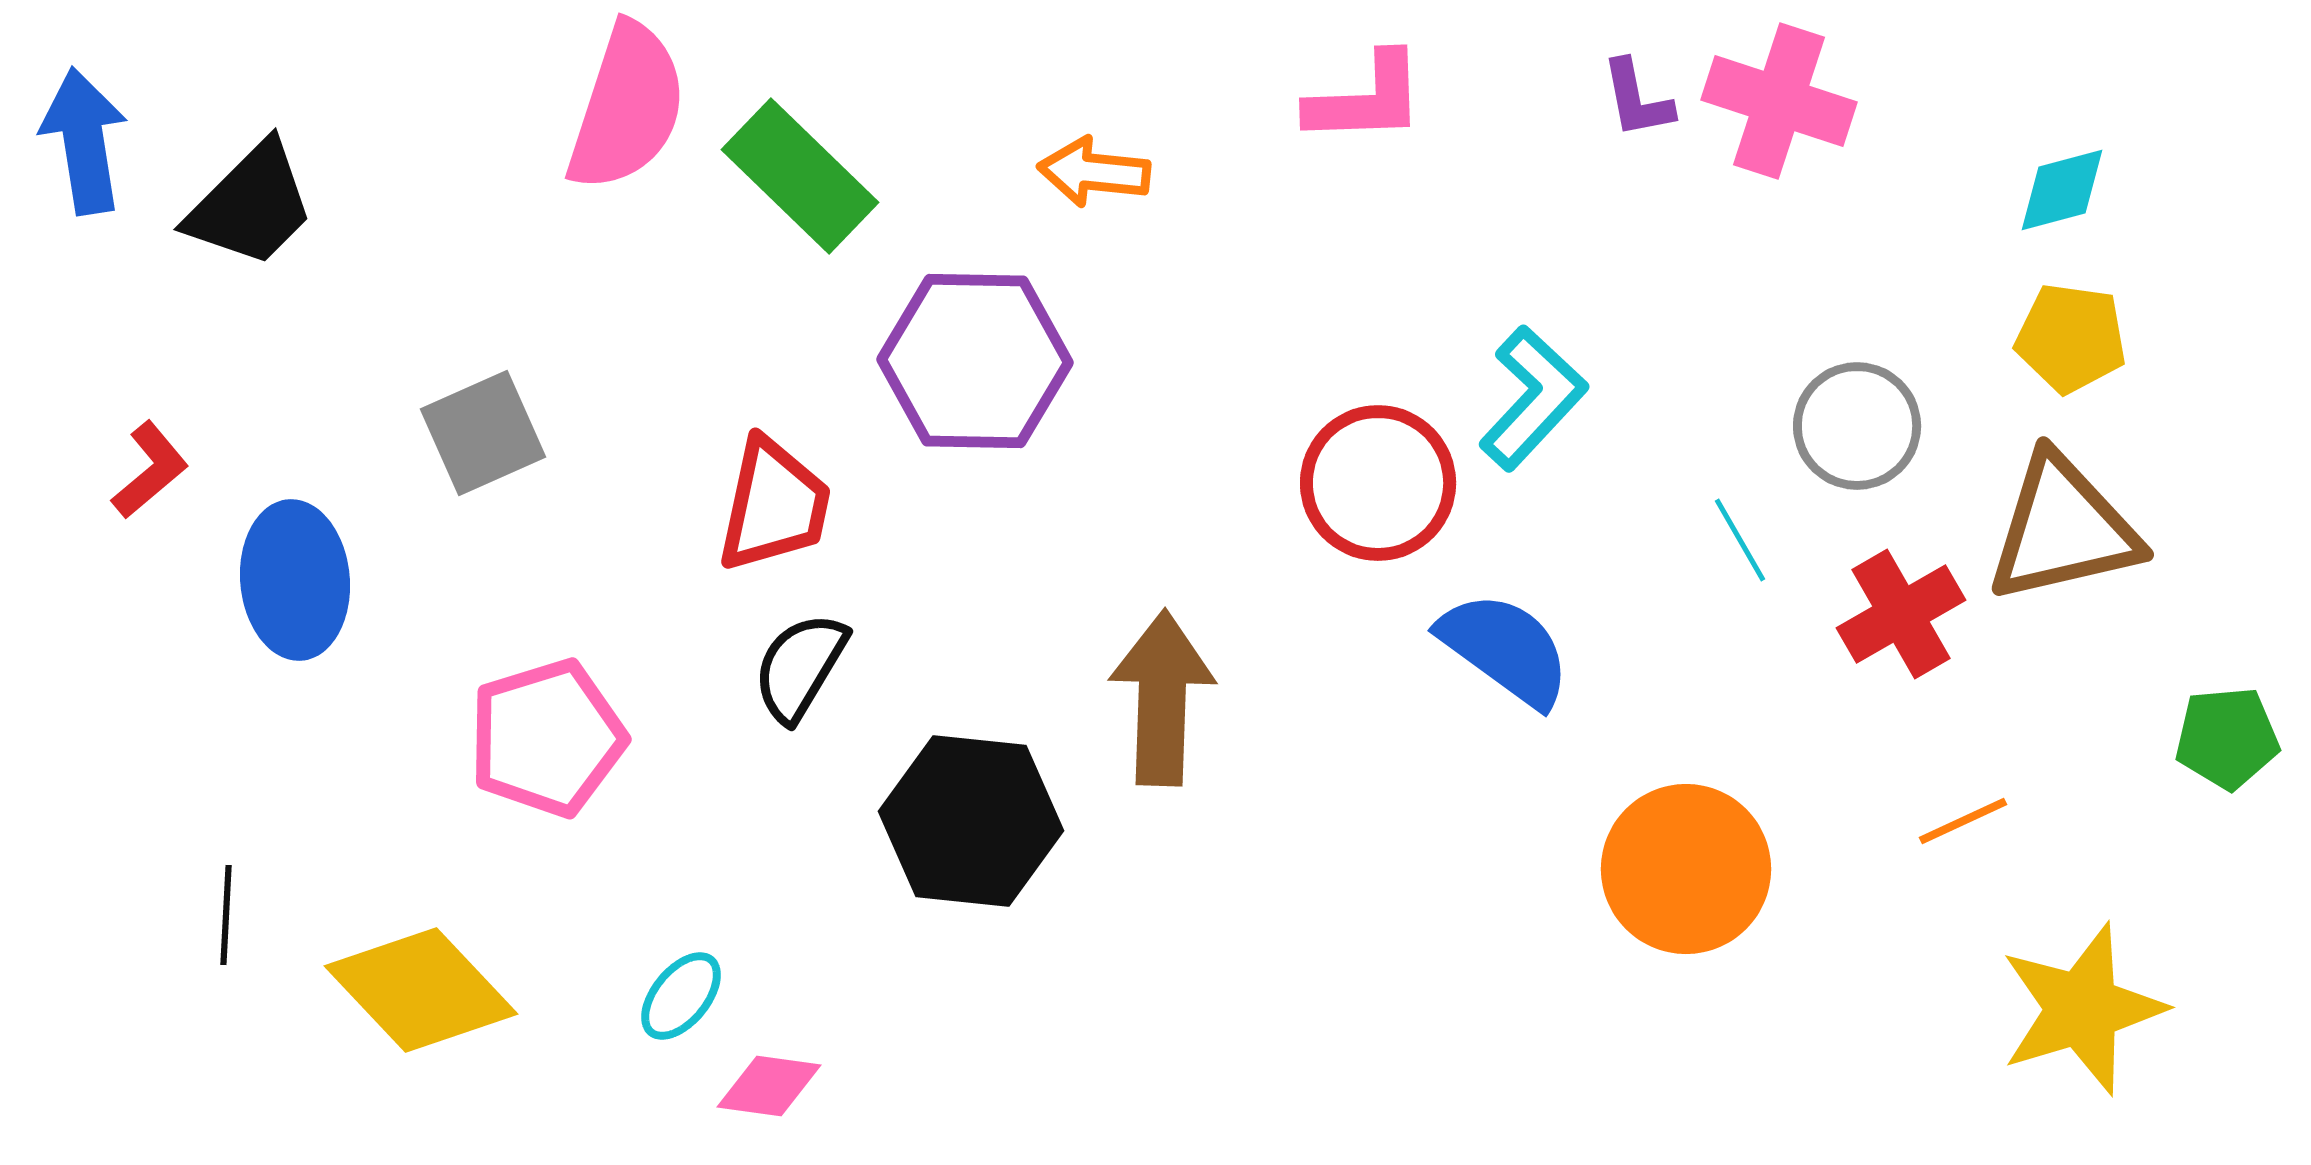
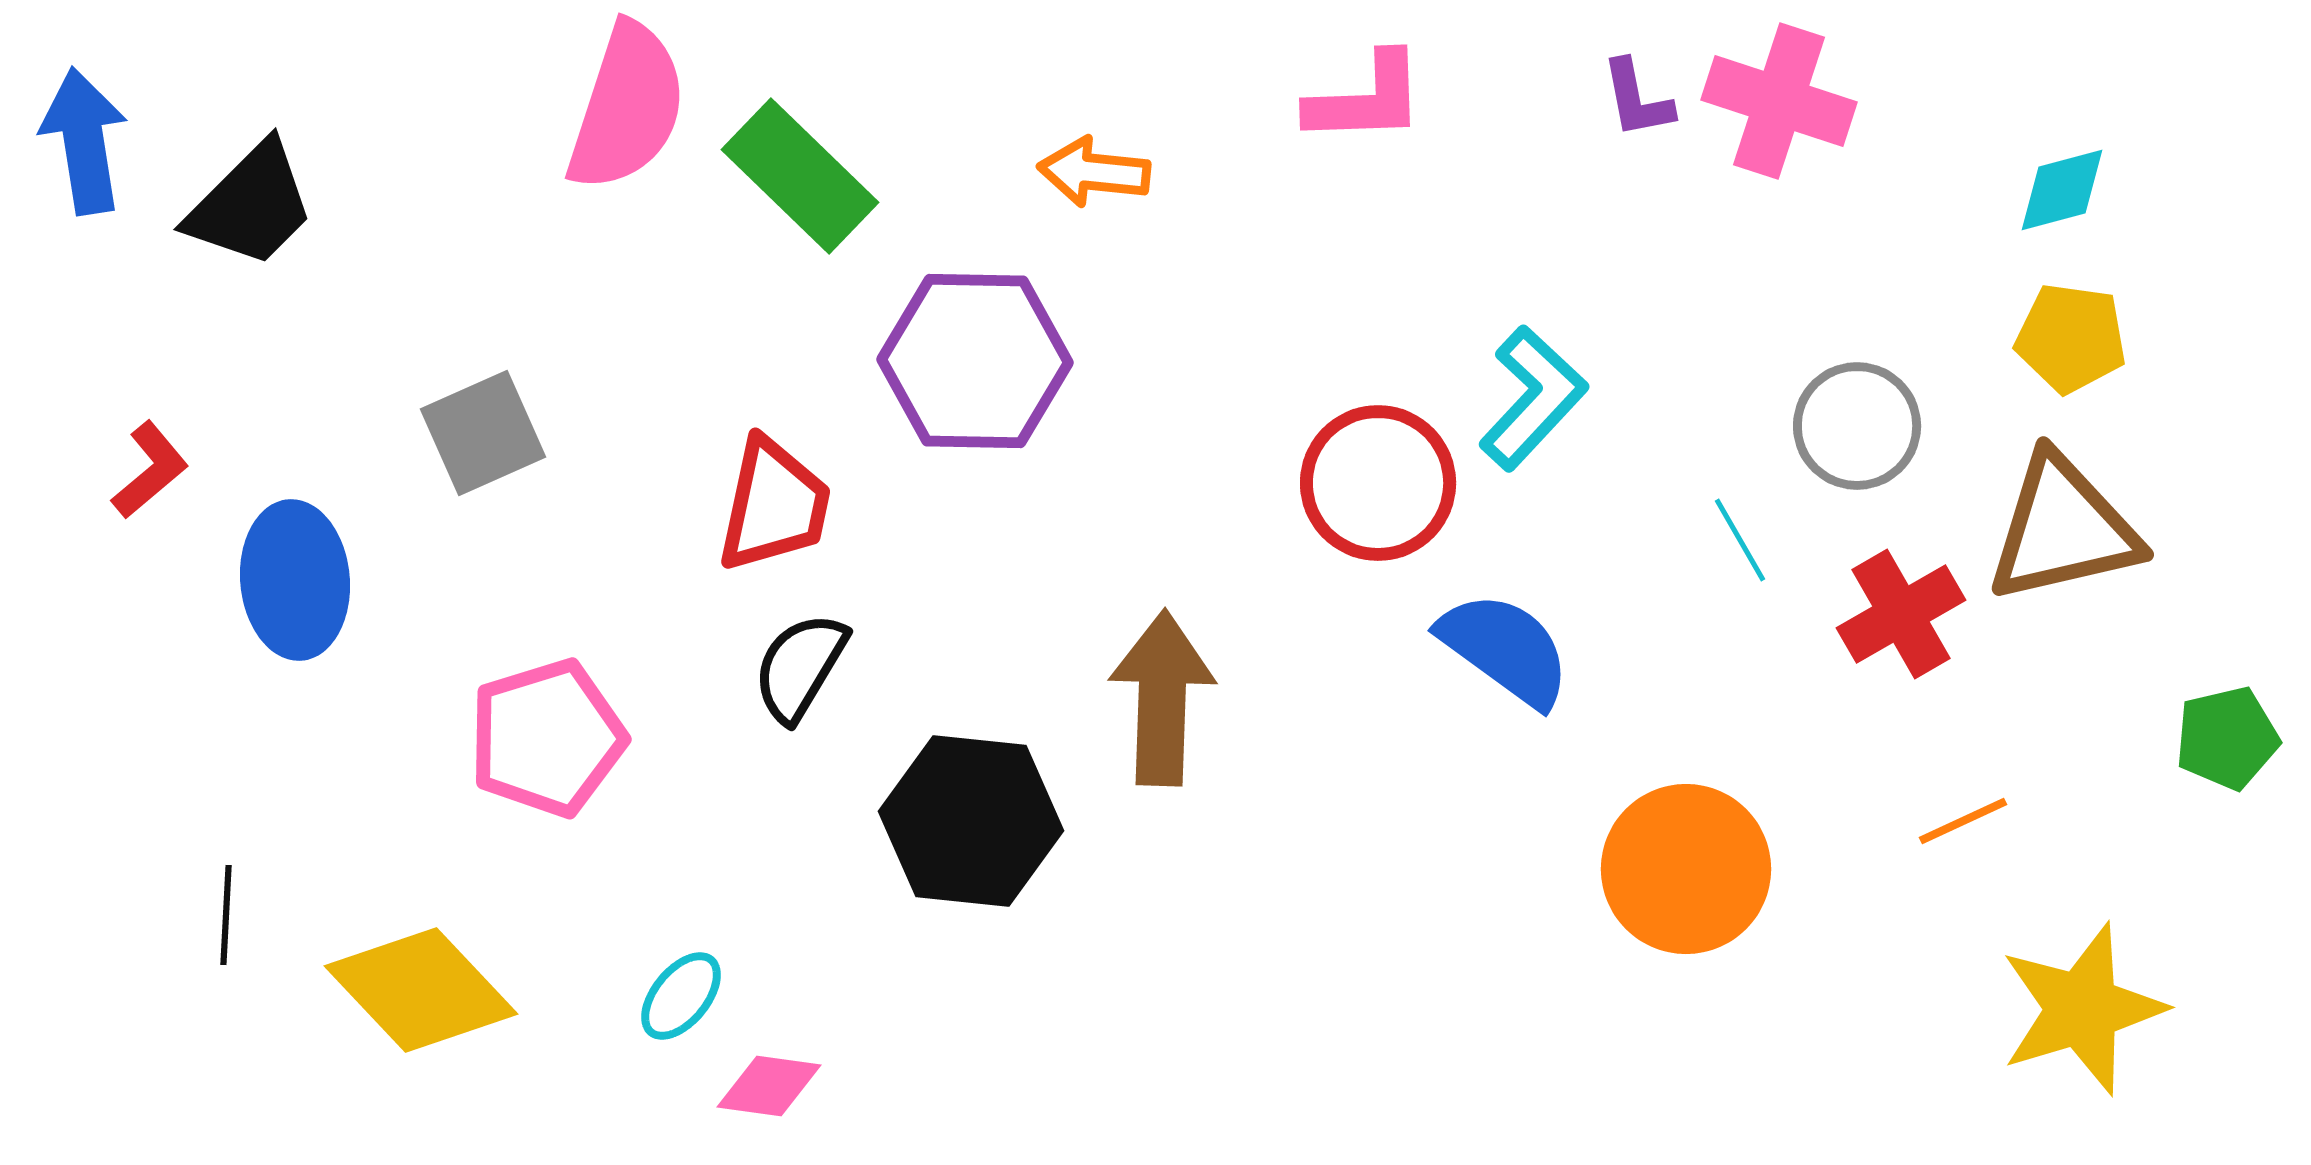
green pentagon: rotated 8 degrees counterclockwise
